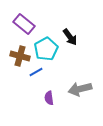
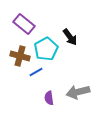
gray arrow: moved 2 px left, 3 px down
